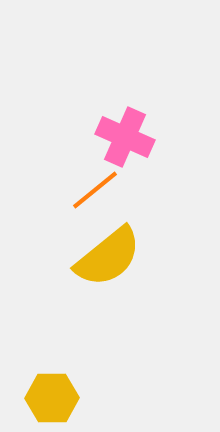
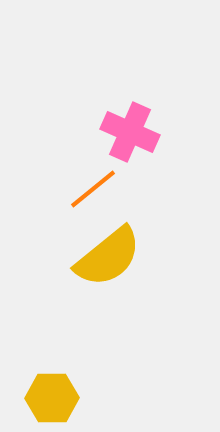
pink cross: moved 5 px right, 5 px up
orange line: moved 2 px left, 1 px up
